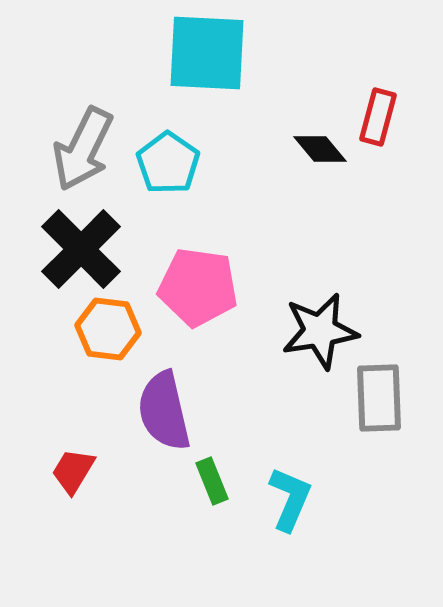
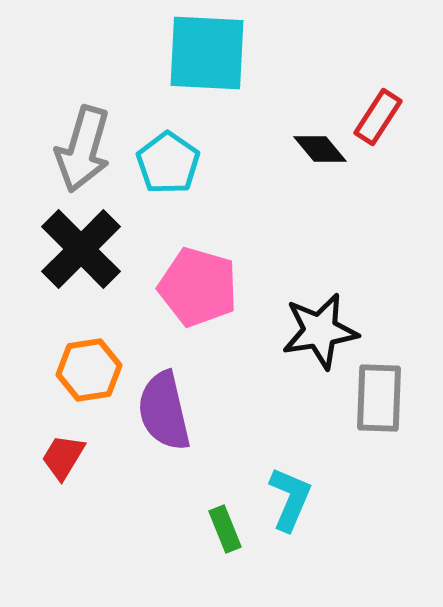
red rectangle: rotated 18 degrees clockwise
gray arrow: rotated 10 degrees counterclockwise
pink pentagon: rotated 8 degrees clockwise
orange hexagon: moved 19 px left, 41 px down; rotated 16 degrees counterclockwise
gray rectangle: rotated 4 degrees clockwise
red trapezoid: moved 10 px left, 14 px up
green rectangle: moved 13 px right, 48 px down
